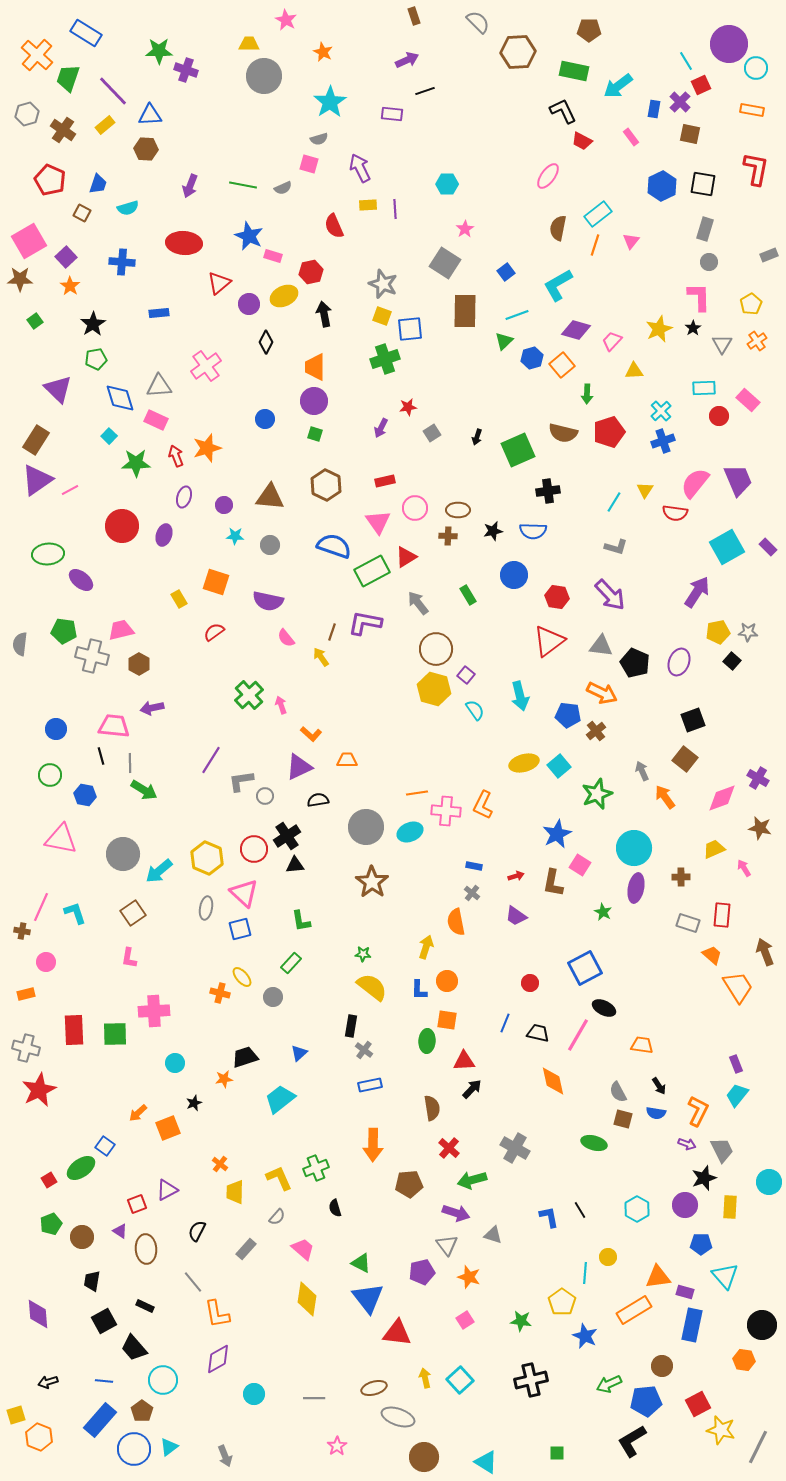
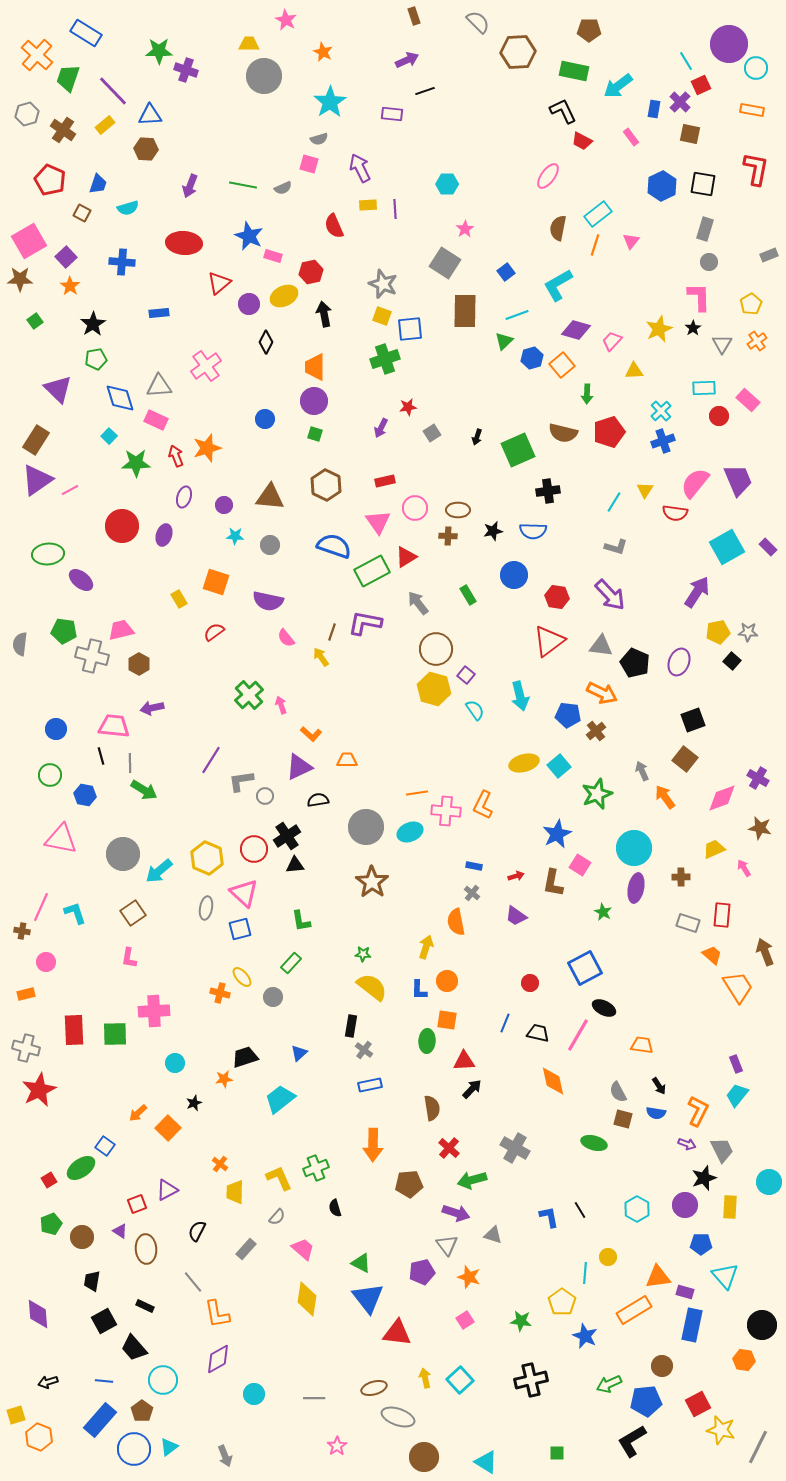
orange square at (168, 1128): rotated 25 degrees counterclockwise
